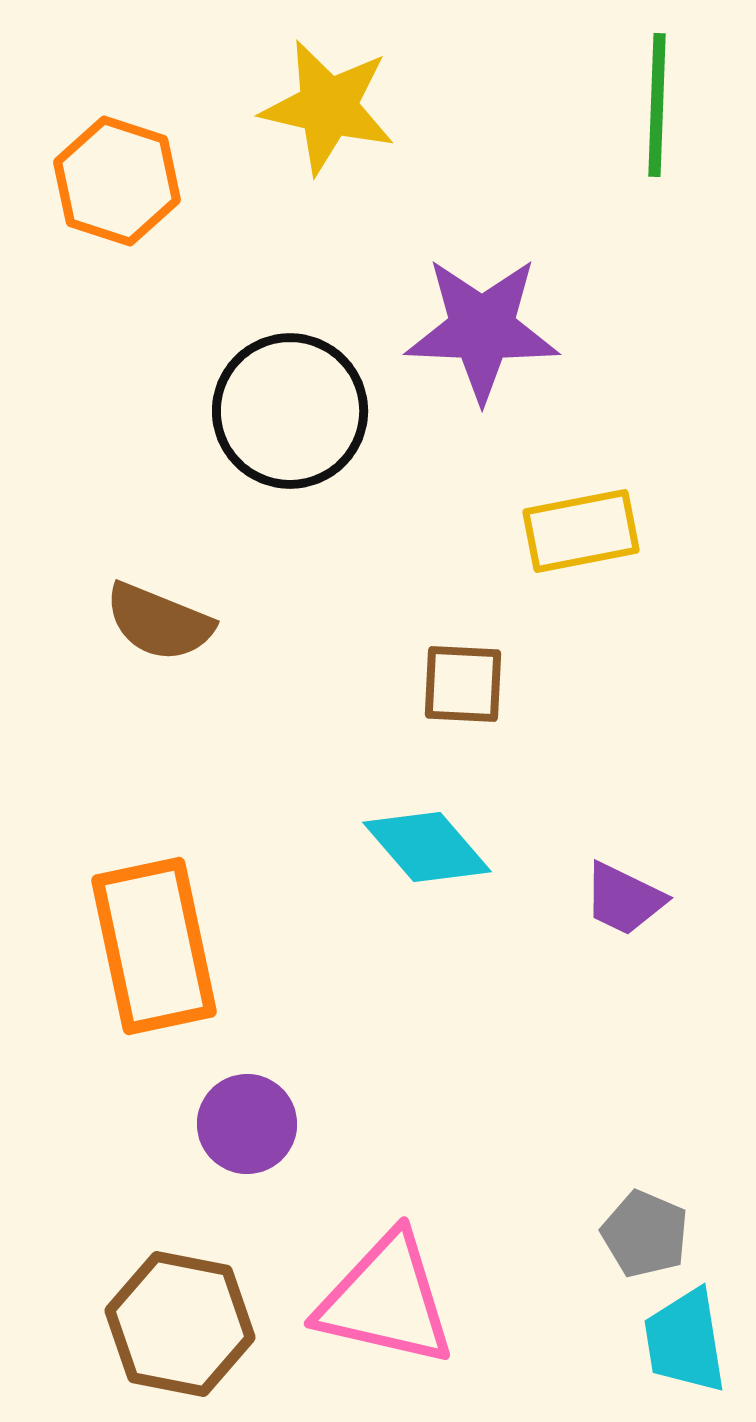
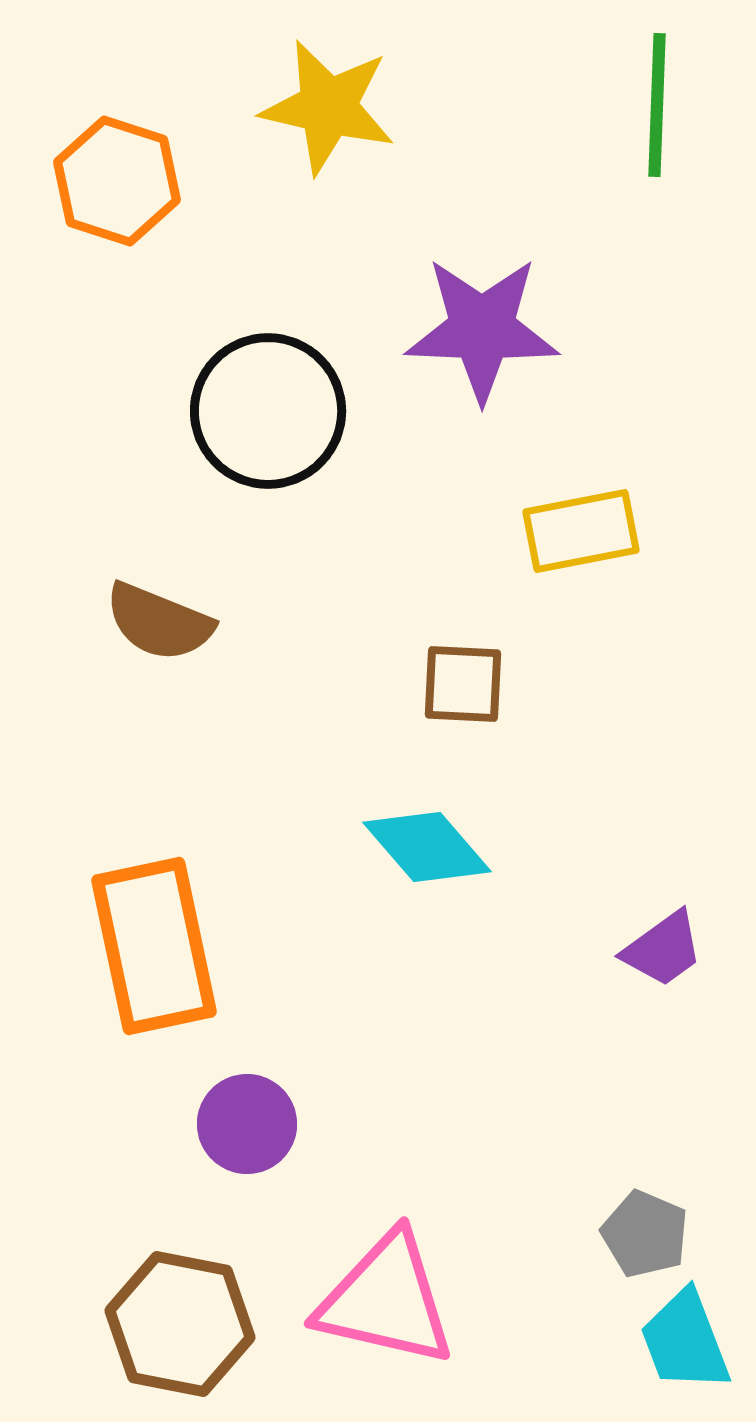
black circle: moved 22 px left
purple trapezoid: moved 39 px right, 50 px down; rotated 62 degrees counterclockwise
cyan trapezoid: rotated 12 degrees counterclockwise
